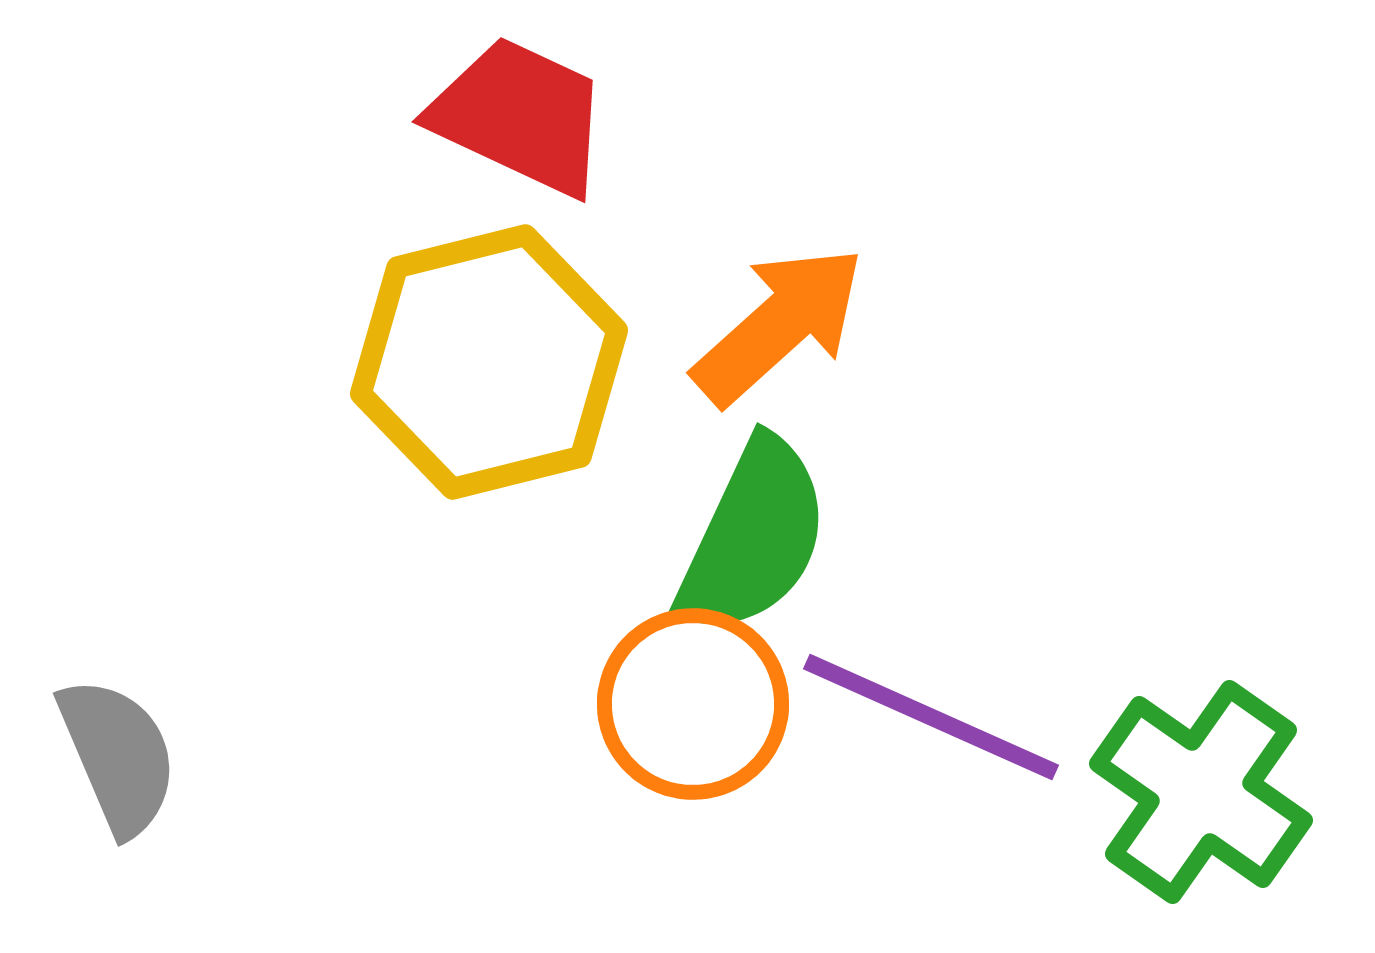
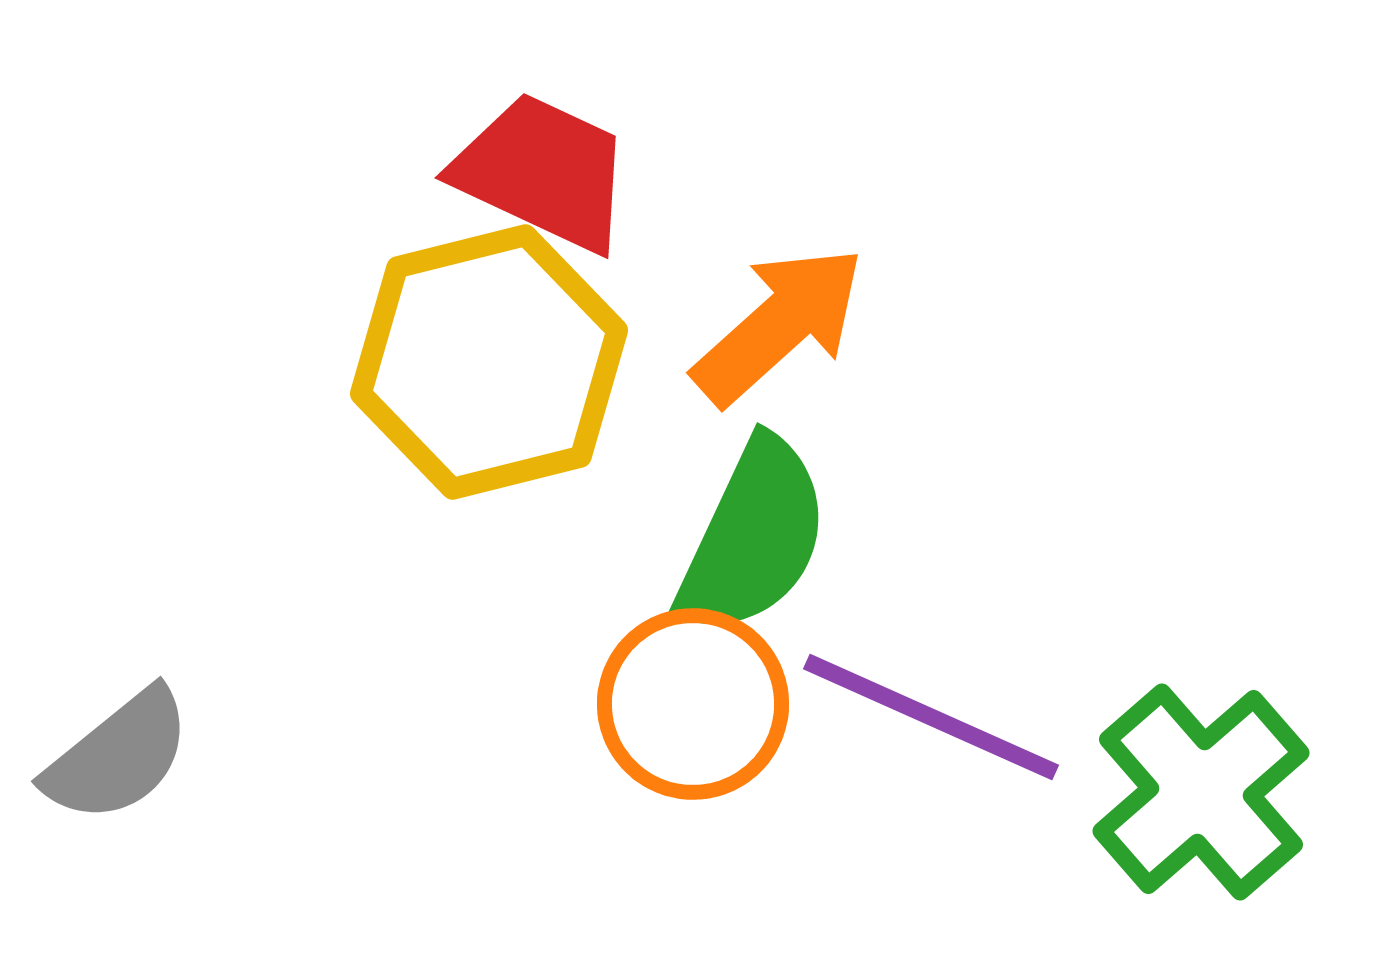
red trapezoid: moved 23 px right, 56 px down
gray semicircle: rotated 74 degrees clockwise
green cross: rotated 14 degrees clockwise
